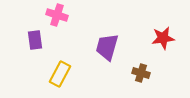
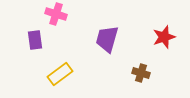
pink cross: moved 1 px left, 1 px up
red star: moved 1 px right, 1 px up; rotated 10 degrees counterclockwise
purple trapezoid: moved 8 px up
yellow rectangle: rotated 25 degrees clockwise
